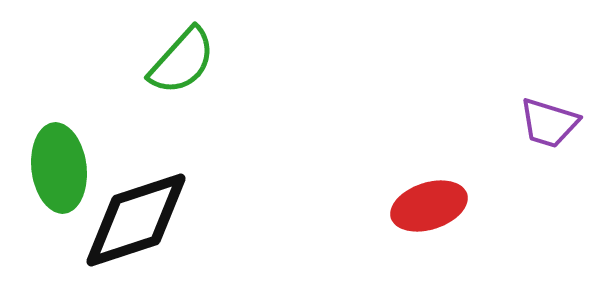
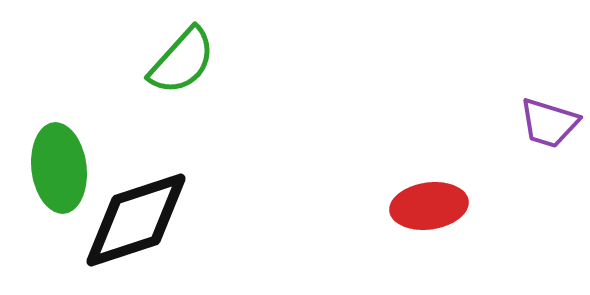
red ellipse: rotated 10 degrees clockwise
